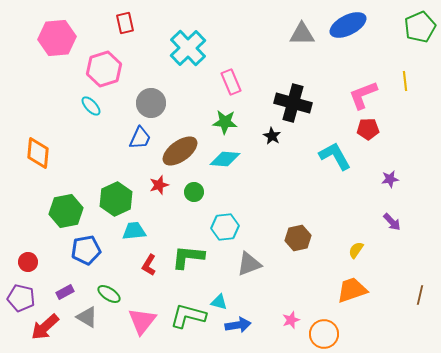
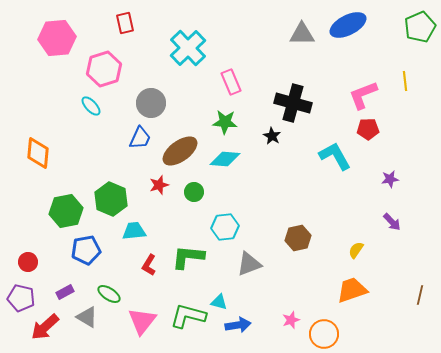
green hexagon at (116, 199): moved 5 px left; rotated 12 degrees counterclockwise
